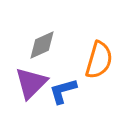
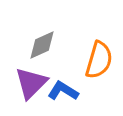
blue L-shape: rotated 48 degrees clockwise
